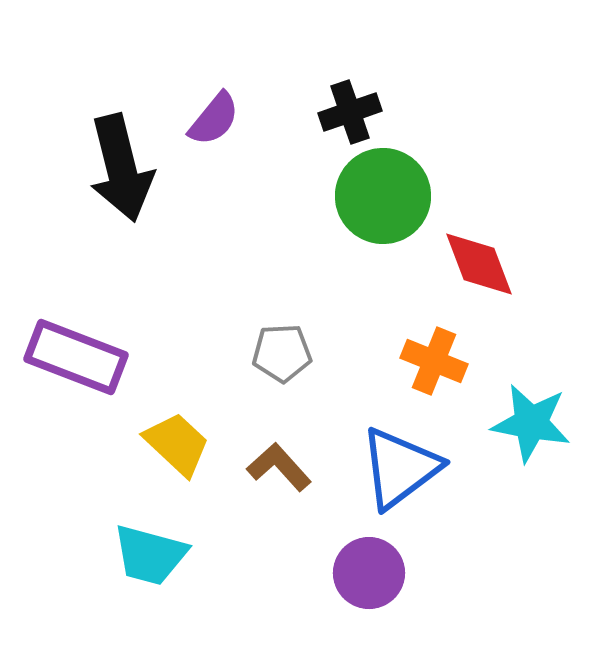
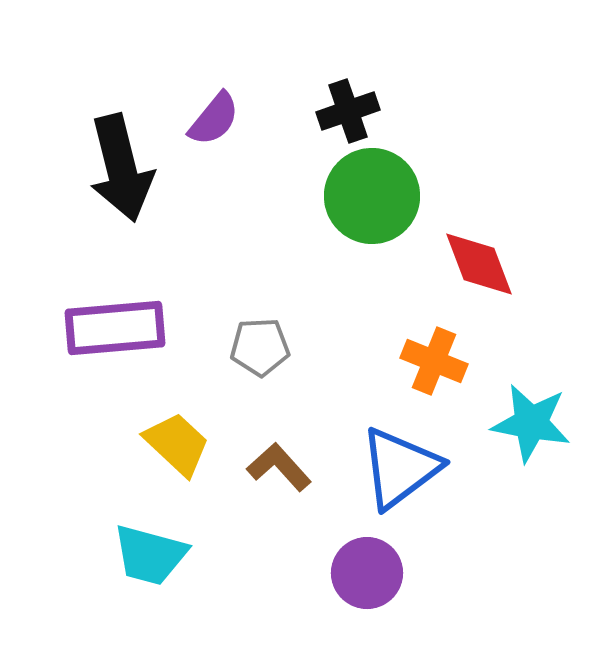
black cross: moved 2 px left, 1 px up
green circle: moved 11 px left
gray pentagon: moved 22 px left, 6 px up
purple rectangle: moved 39 px right, 29 px up; rotated 26 degrees counterclockwise
purple circle: moved 2 px left
